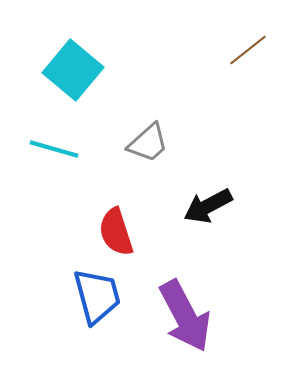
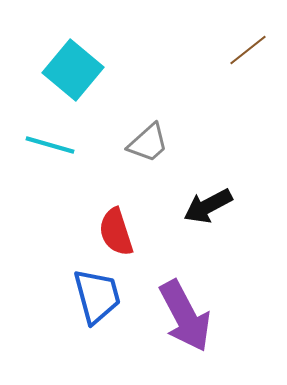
cyan line: moved 4 px left, 4 px up
